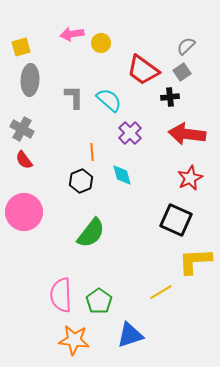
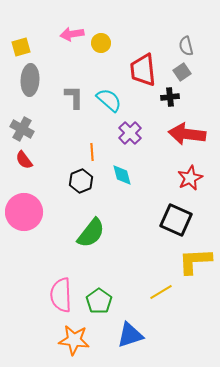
gray semicircle: rotated 60 degrees counterclockwise
red trapezoid: rotated 48 degrees clockwise
